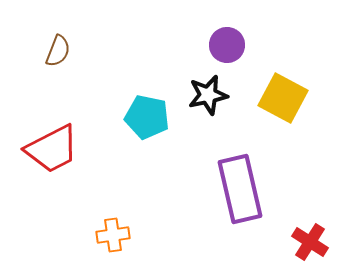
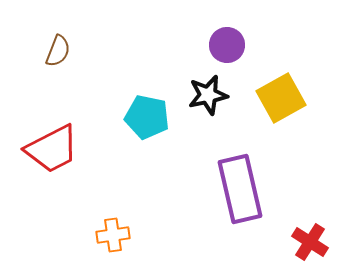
yellow square: moved 2 px left; rotated 33 degrees clockwise
